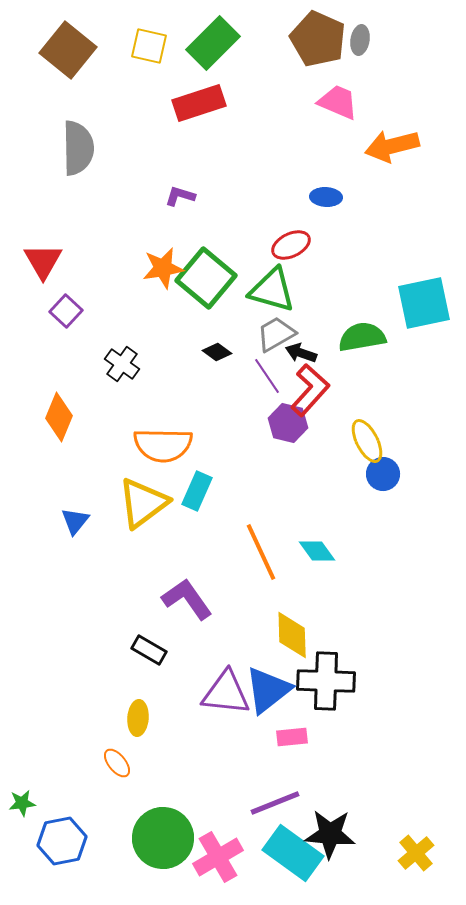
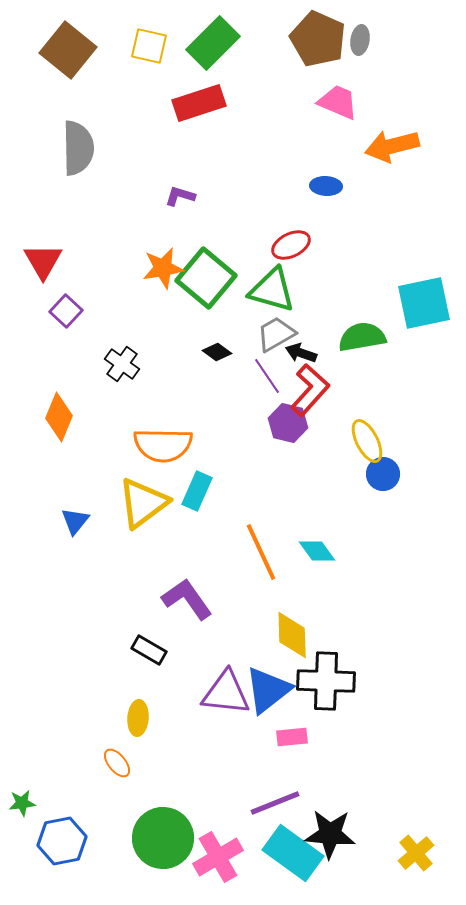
blue ellipse at (326, 197): moved 11 px up
